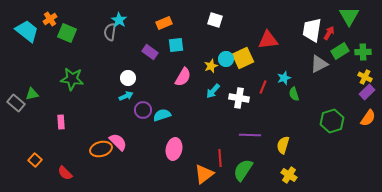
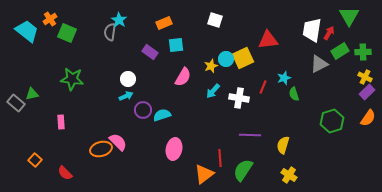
white circle at (128, 78): moved 1 px down
